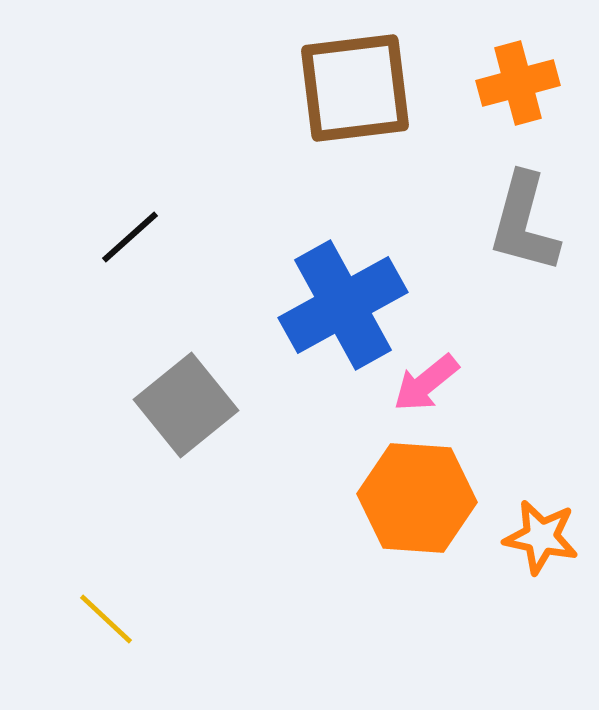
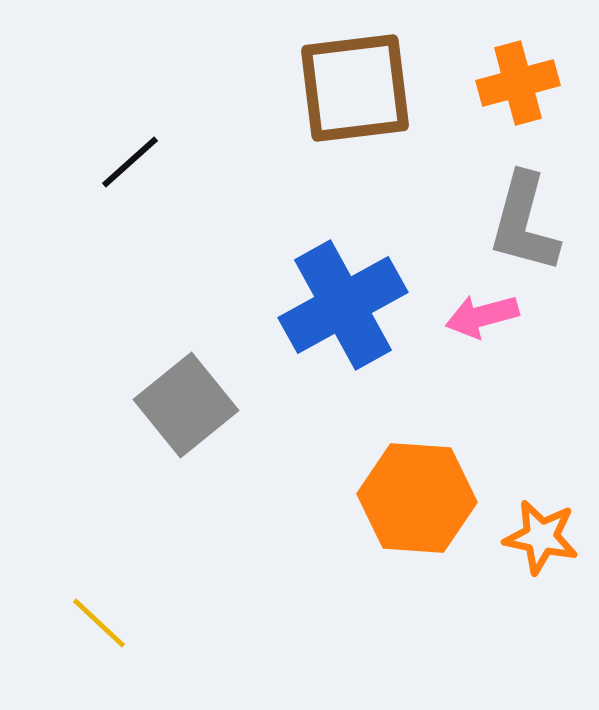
black line: moved 75 px up
pink arrow: moved 56 px right, 67 px up; rotated 24 degrees clockwise
yellow line: moved 7 px left, 4 px down
